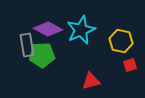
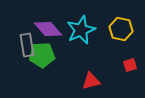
purple diamond: rotated 20 degrees clockwise
yellow hexagon: moved 12 px up
